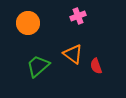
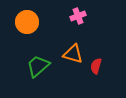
orange circle: moved 1 px left, 1 px up
orange triangle: rotated 20 degrees counterclockwise
red semicircle: rotated 35 degrees clockwise
